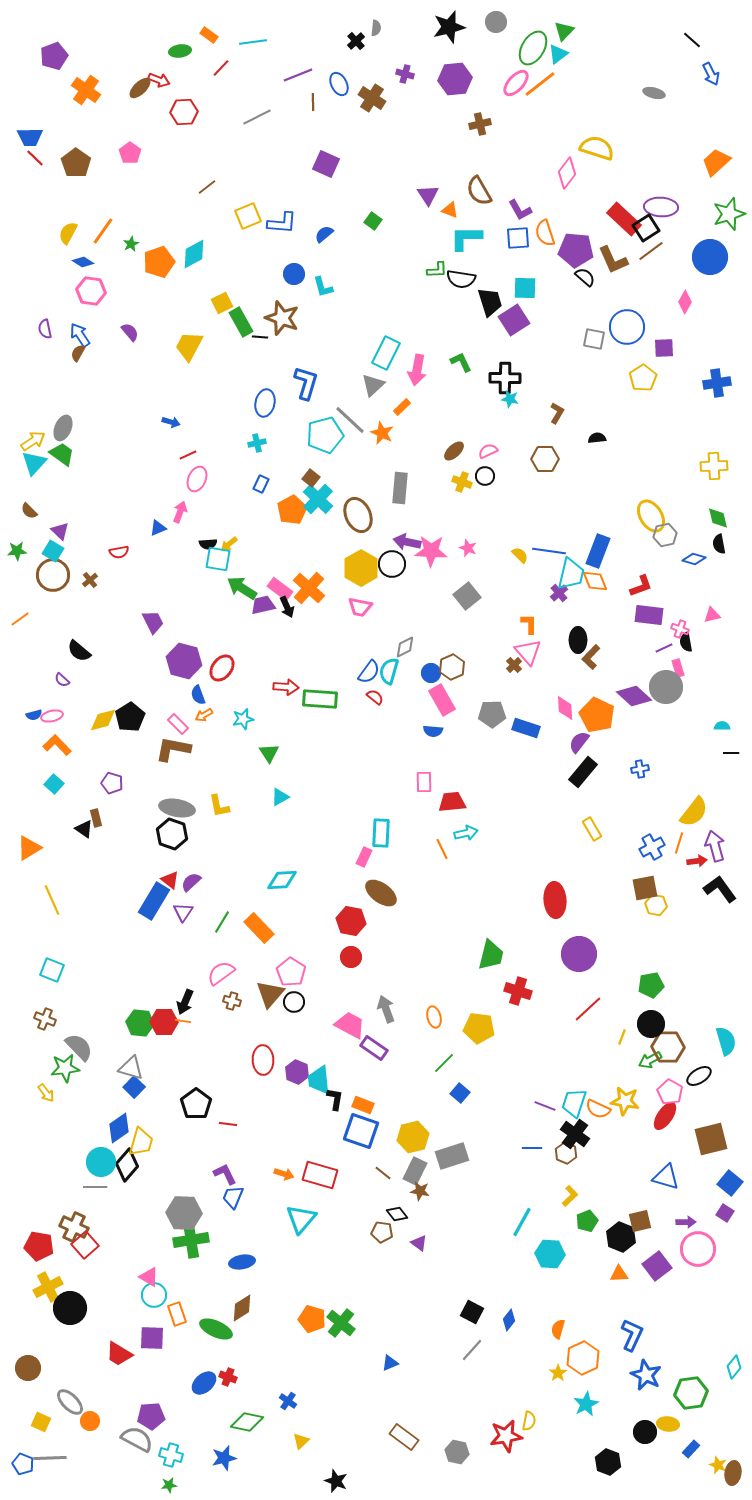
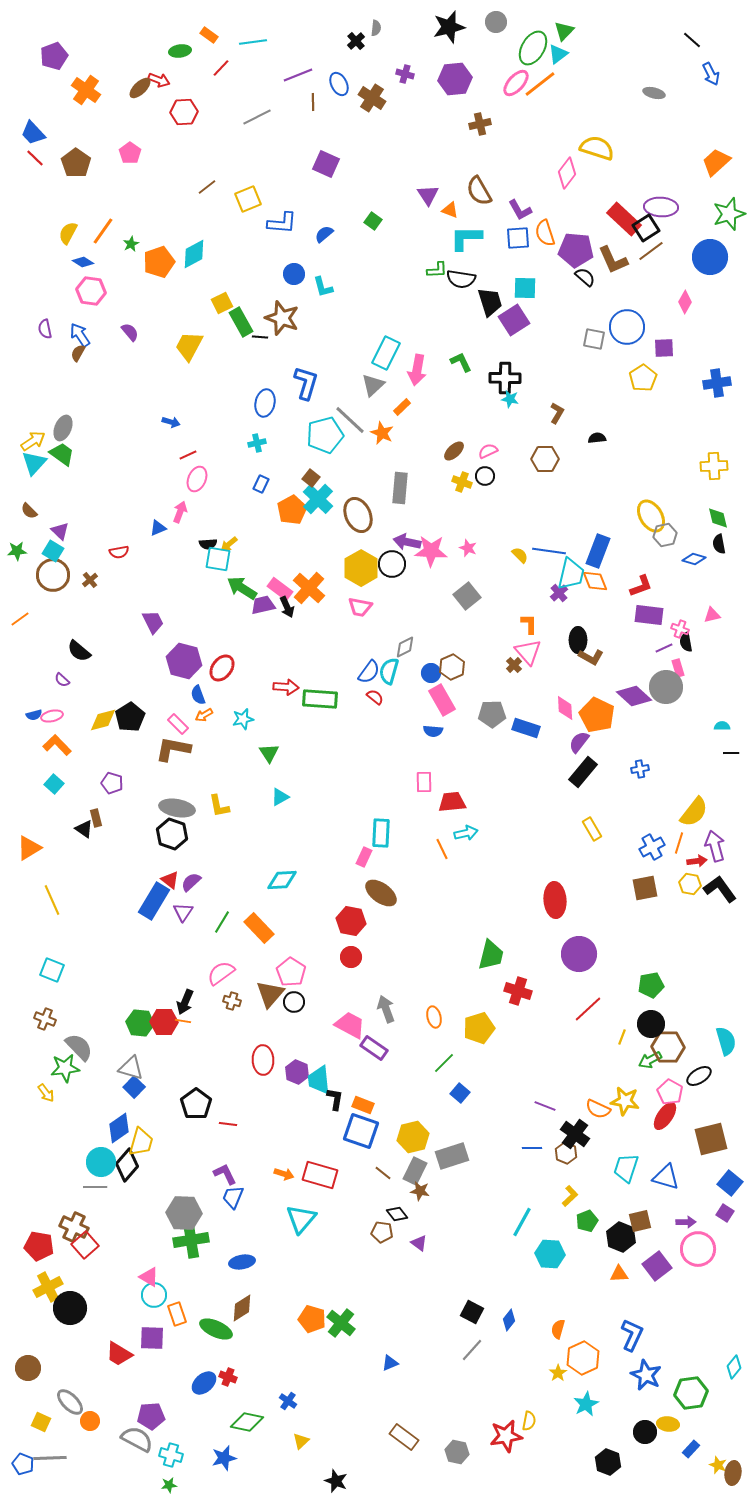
blue trapezoid at (30, 137): moved 3 px right, 4 px up; rotated 48 degrees clockwise
yellow square at (248, 216): moved 17 px up
brown L-shape at (591, 657): rotated 105 degrees counterclockwise
yellow hexagon at (656, 905): moved 34 px right, 21 px up
yellow pentagon at (479, 1028): rotated 24 degrees counterclockwise
cyan trapezoid at (574, 1103): moved 52 px right, 65 px down
